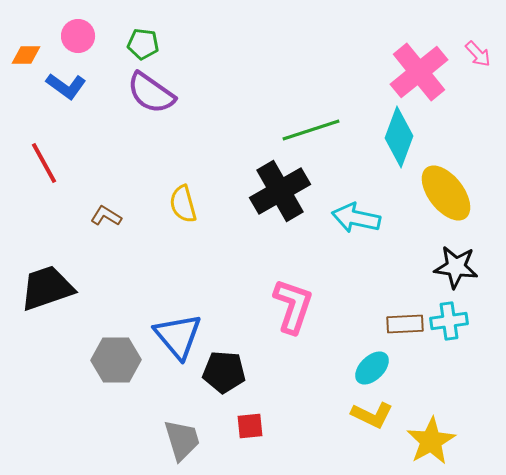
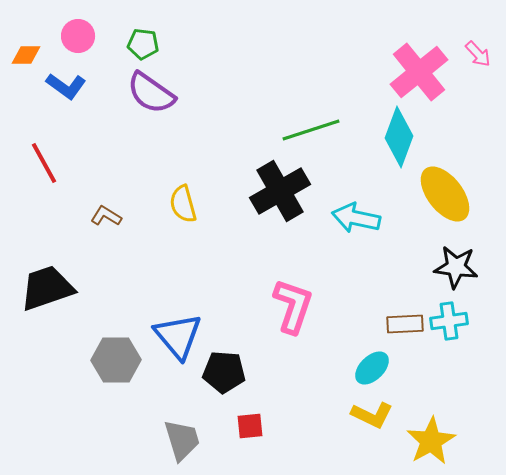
yellow ellipse: moved 1 px left, 1 px down
